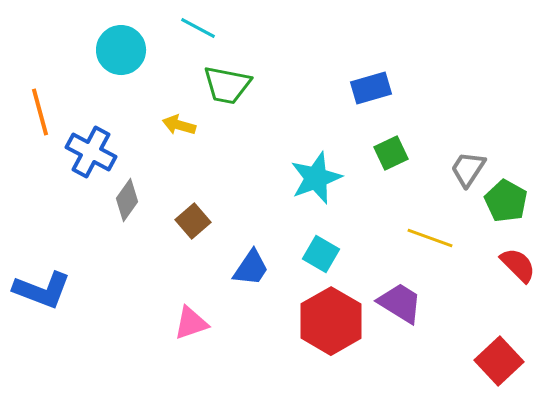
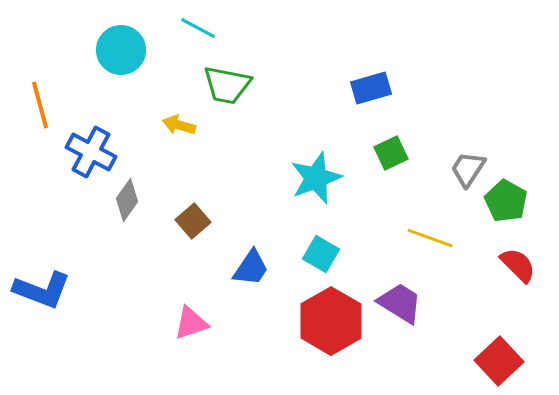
orange line: moved 7 px up
